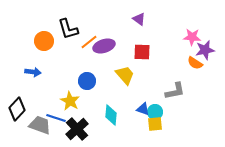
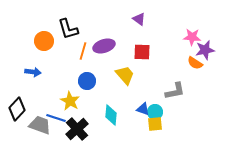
orange line: moved 6 px left, 9 px down; rotated 36 degrees counterclockwise
